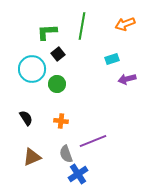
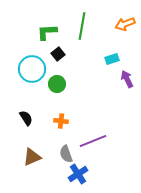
purple arrow: rotated 78 degrees clockwise
